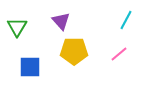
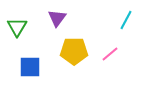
purple triangle: moved 4 px left, 3 px up; rotated 18 degrees clockwise
pink line: moved 9 px left
